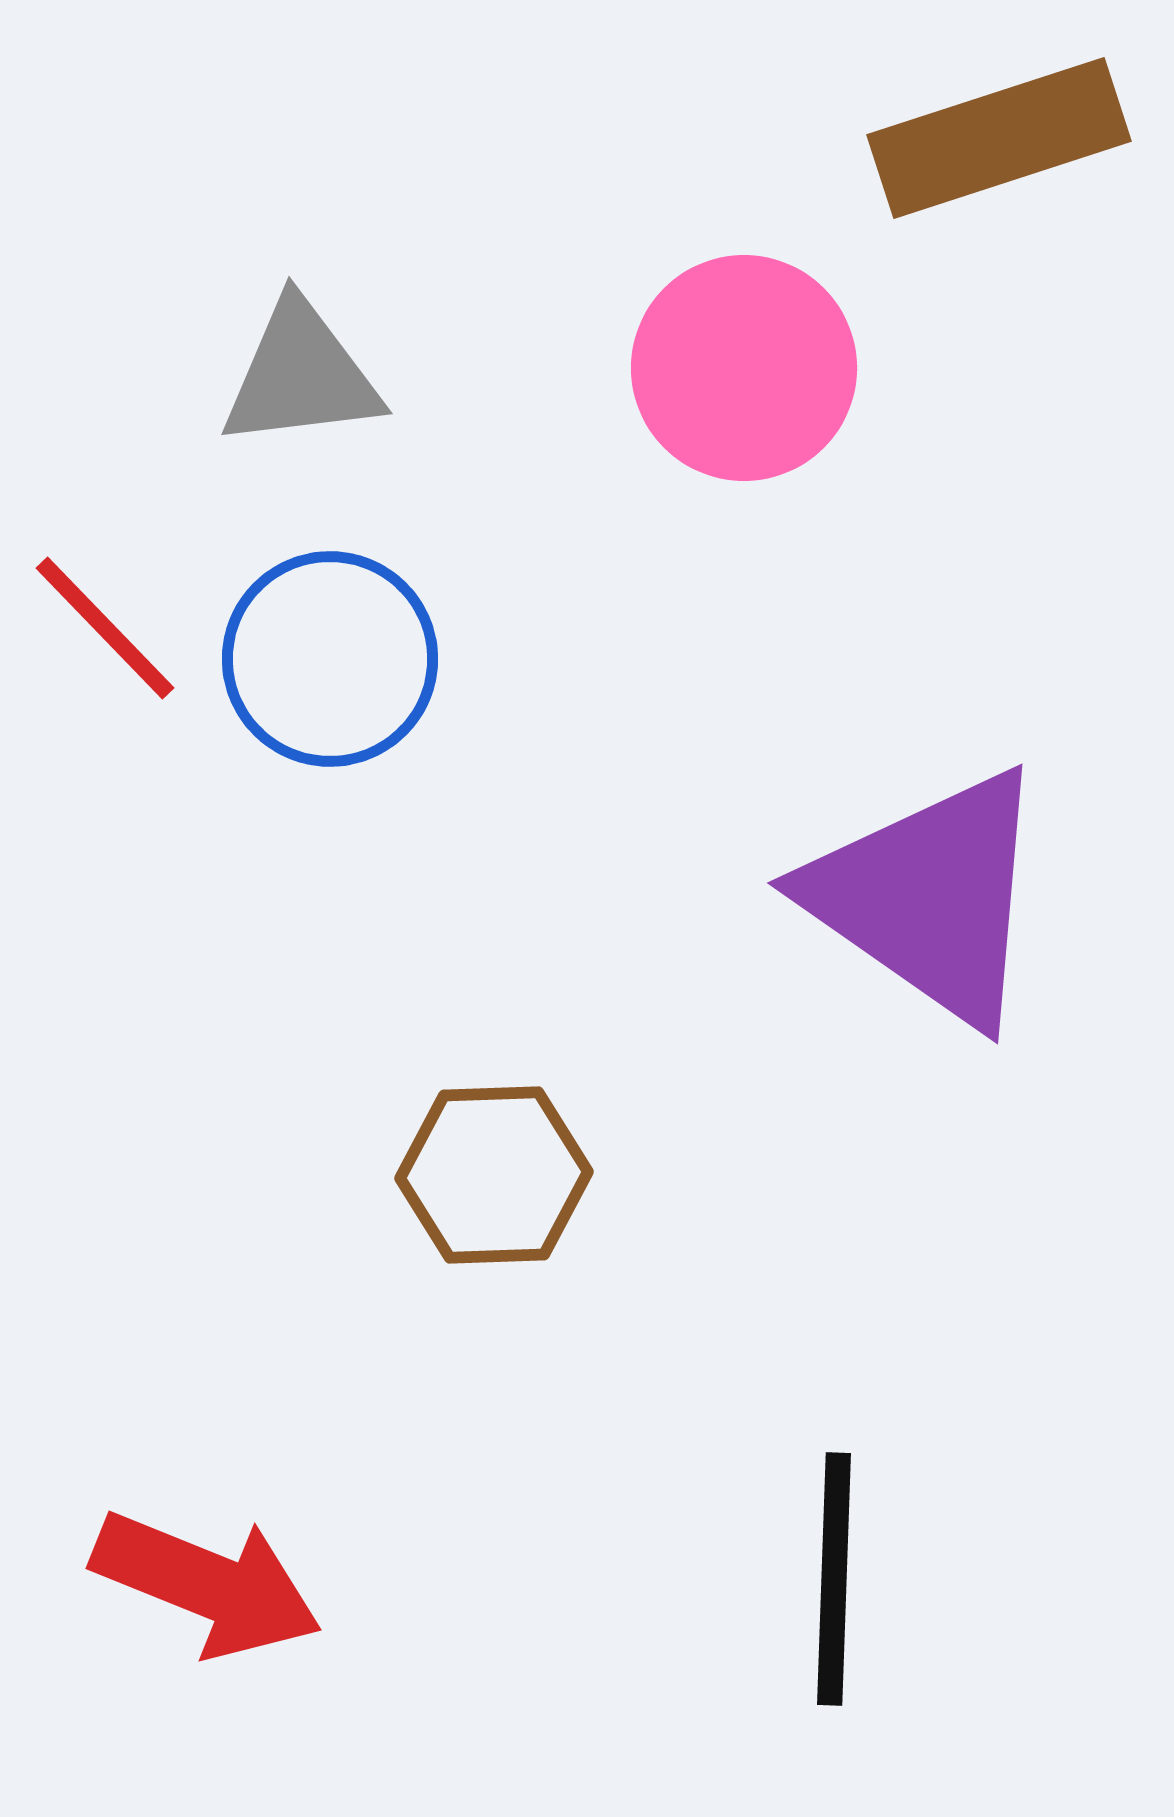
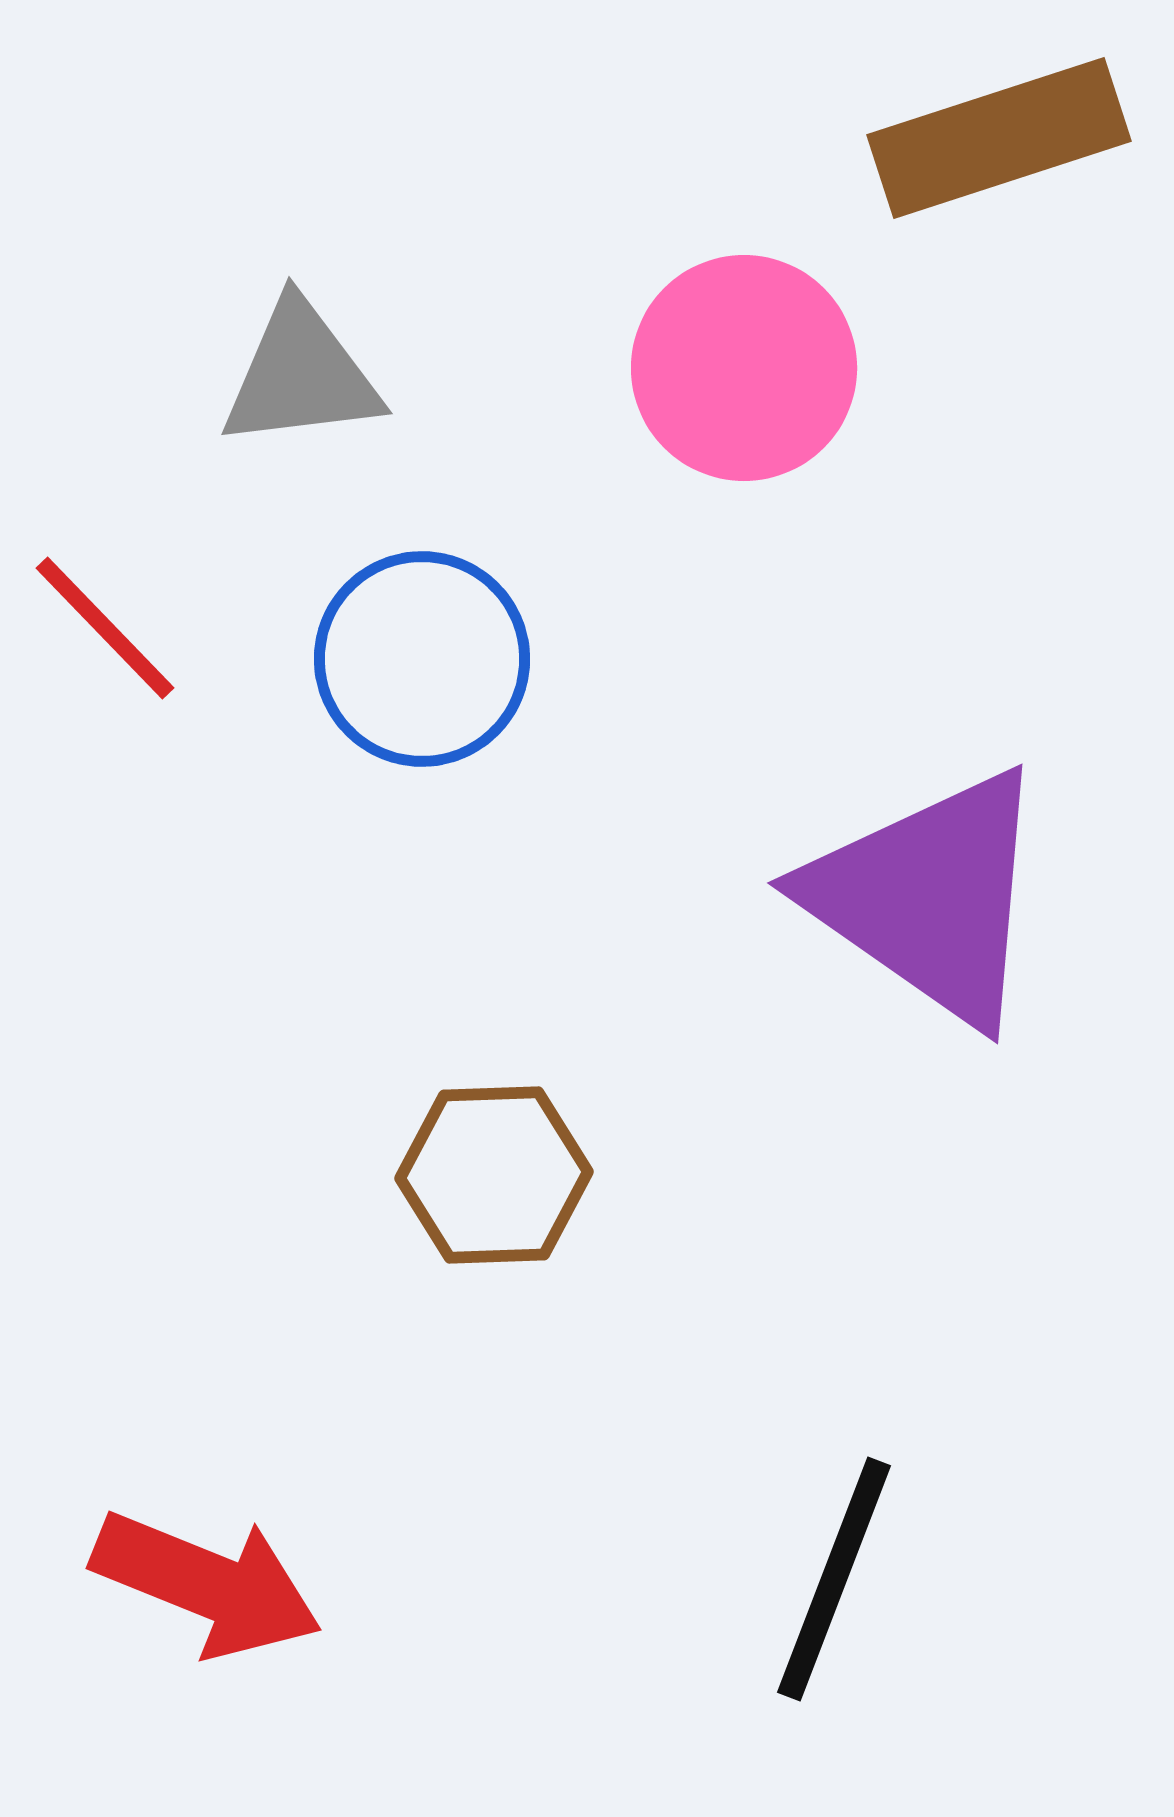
blue circle: moved 92 px right
black line: rotated 19 degrees clockwise
